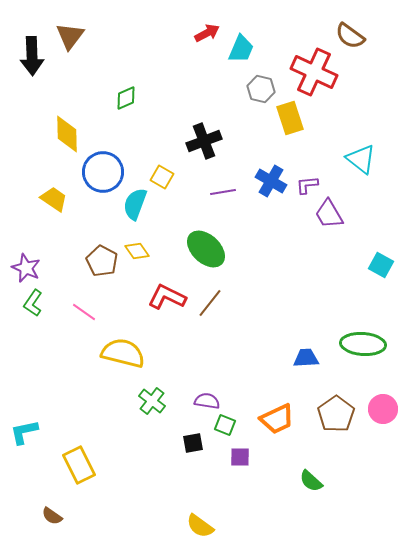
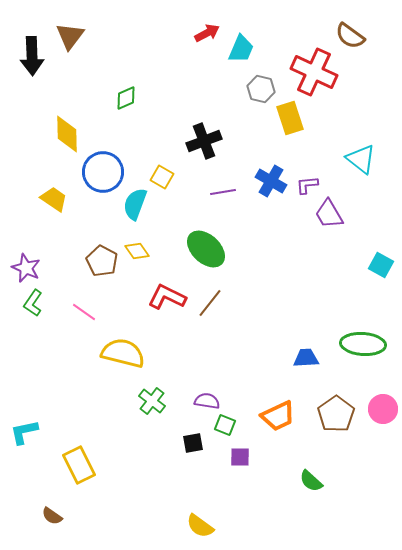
orange trapezoid at (277, 419): moved 1 px right, 3 px up
